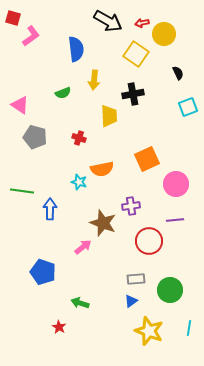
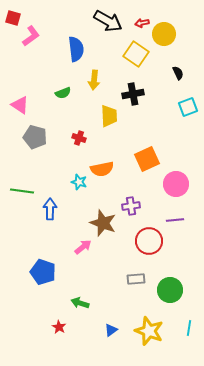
blue triangle: moved 20 px left, 29 px down
